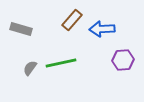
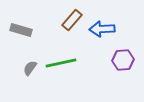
gray rectangle: moved 1 px down
